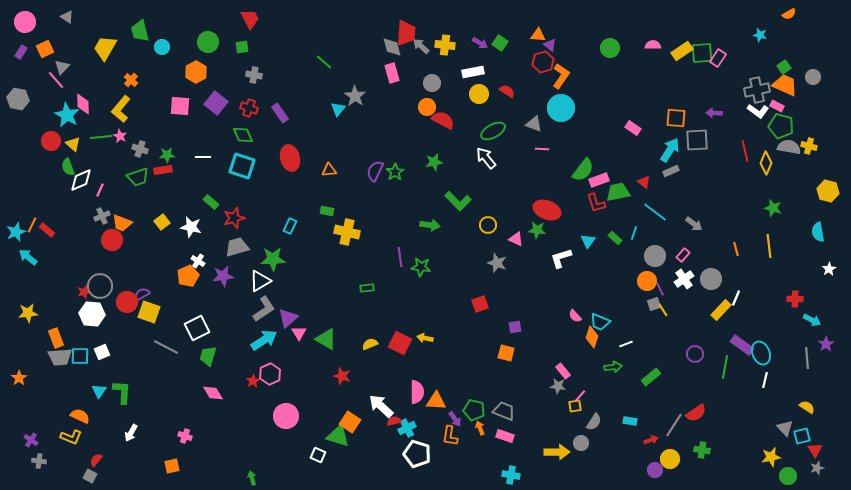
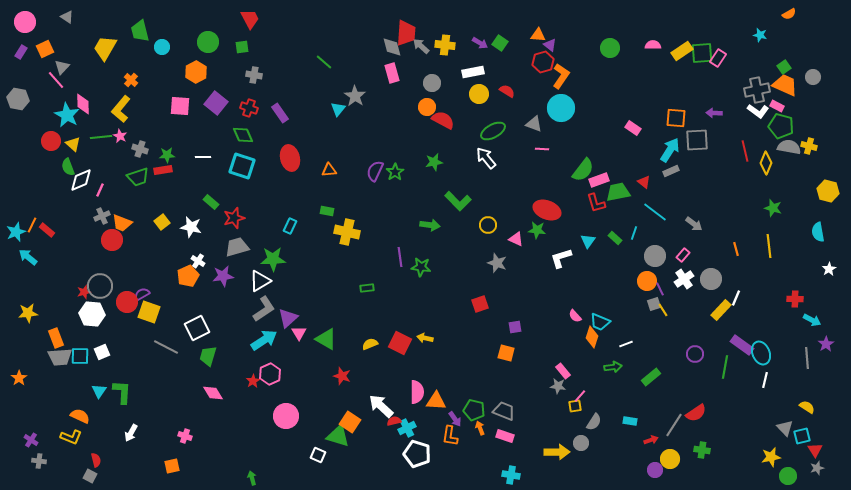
red semicircle at (96, 460): rotated 128 degrees clockwise
